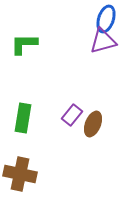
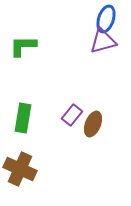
green L-shape: moved 1 px left, 2 px down
brown cross: moved 5 px up; rotated 12 degrees clockwise
